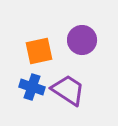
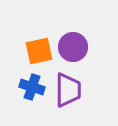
purple circle: moved 9 px left, 7 px down
purple trapezoid: rotated 57 degrees clockwise
